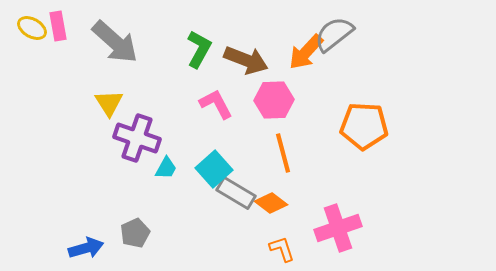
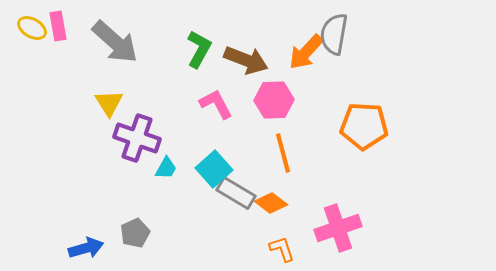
gray semicircle: rotated 42 degrees counterclockwise
